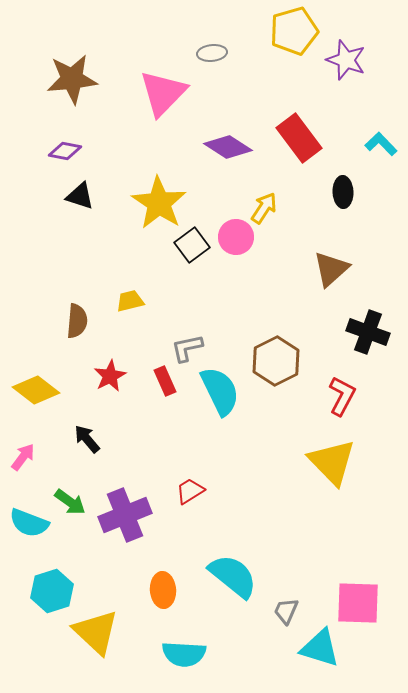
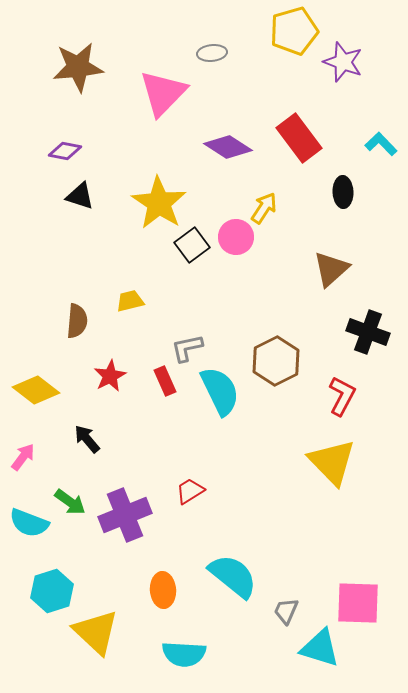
purple star at (346, 60): moved 3 px left, 2 px down
brown star at (72, 79): moved 6 px right, 12 px up
